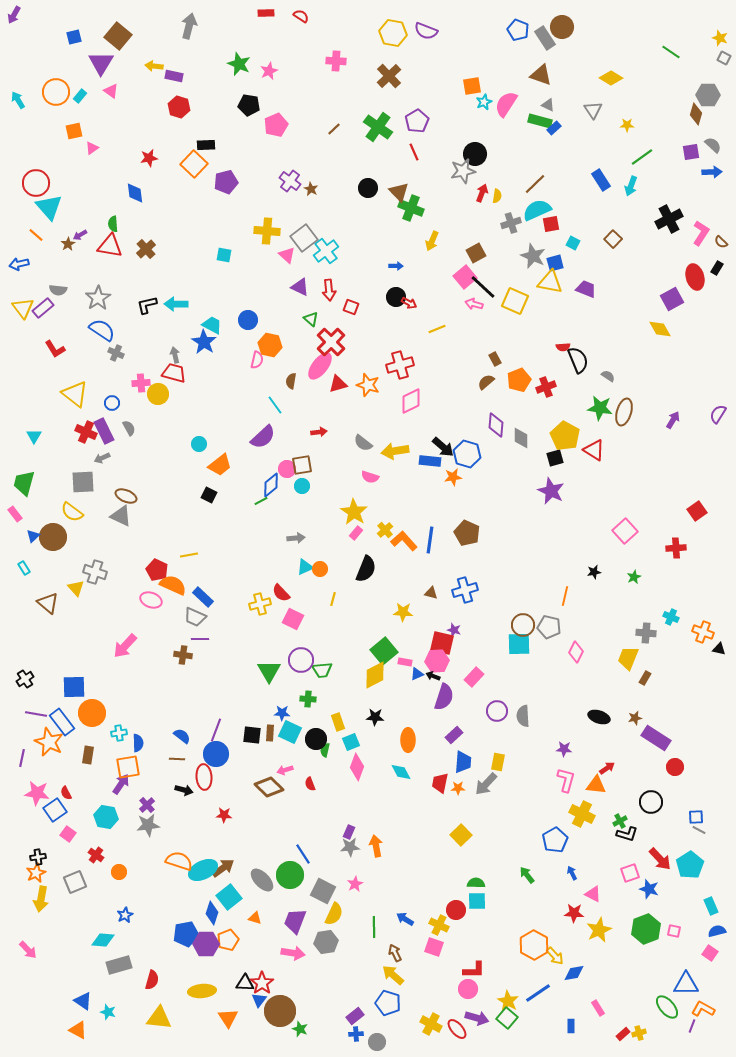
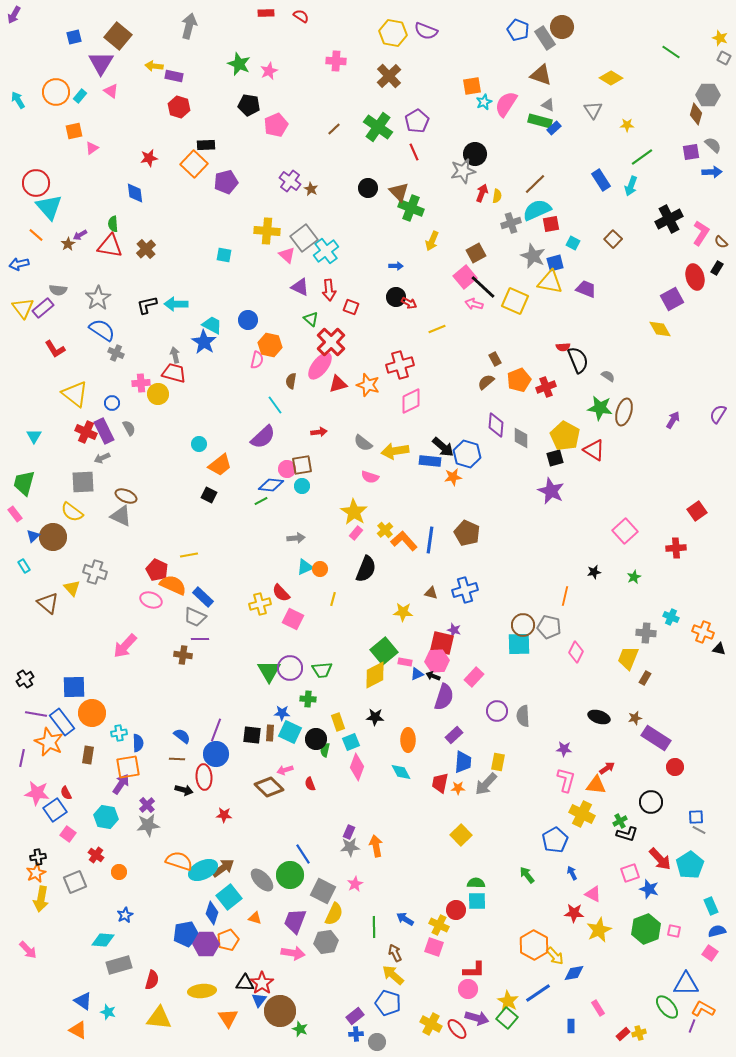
blue diamond at (271, 485): rotated 45 degrees clockwise
cyan rectangle at (24, 568): moved 2 px up
yellow triangle at (76, 588): moved 4 px left
purple circle at (301, 660): moved 11 px left, 8 px down
